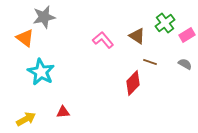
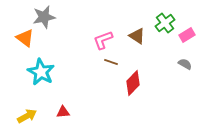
pink L-shape: rotated 70 degrees counterclockwise
brown line: moved 39 px left
yellow arrow: moved 1 px right, 3 px up
